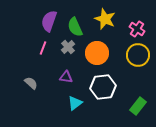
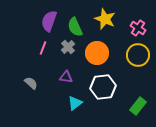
pink cross: moved 1 px right, 1 px up
